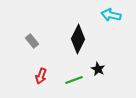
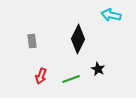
gray rectangle: rotated 32 degrees clockwise
green line: moved 3 px left, 1 px up
